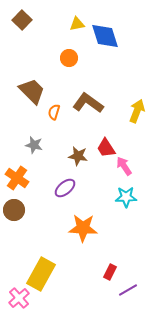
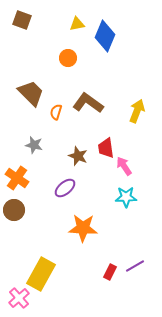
brown square: rotated 24 degrees counterclockwise
blue diamond: rotated 40 degrees clockwise
orange circle: moved 1 px left
brown trapezoid: moved 1 px left, 2 px down
orange semicircle: moved 2 px right
red trapezoid: rotated 25 degrees clockwise
brown star: rotated 12 degrees clockwise
purple line: moved 7 px right, 24 px up
